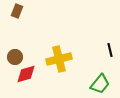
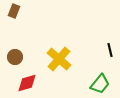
brown rectangle: moved 3 px left
yellow cross: rotated 35 degrees counterclockwise
red diamond: moved 1 px right, 9 px down
